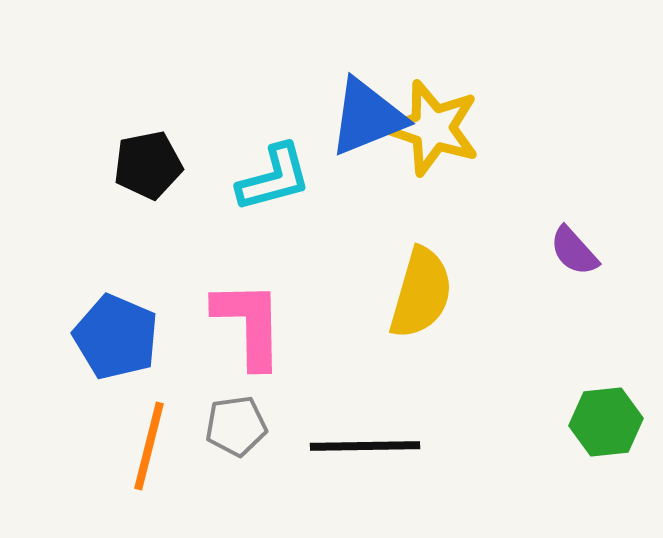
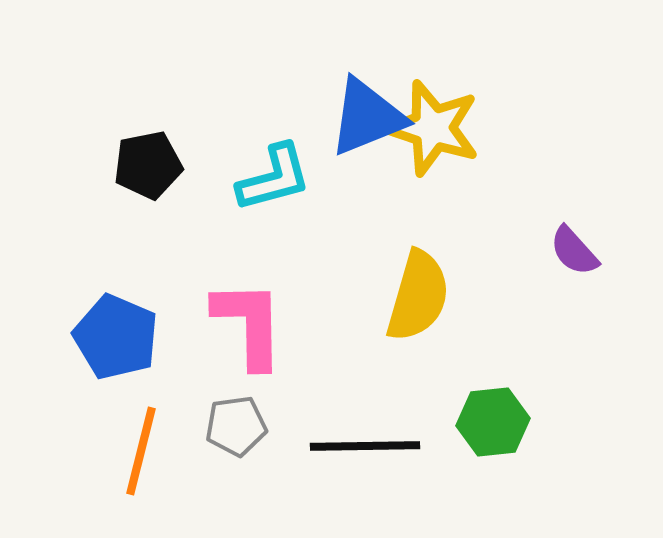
yellow semicircle: moved 3 px left, 3 px down
green hexagon: moved 113 px left
orange line: moved 8 px left, 5 px down
